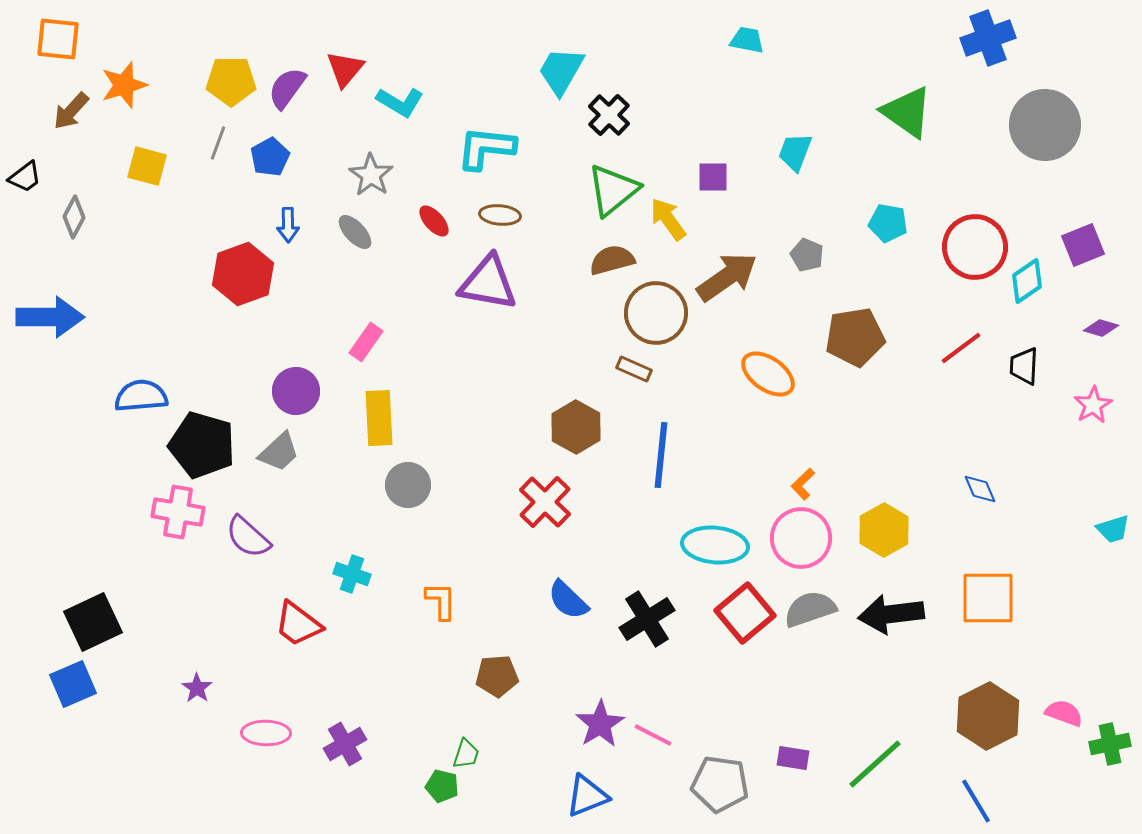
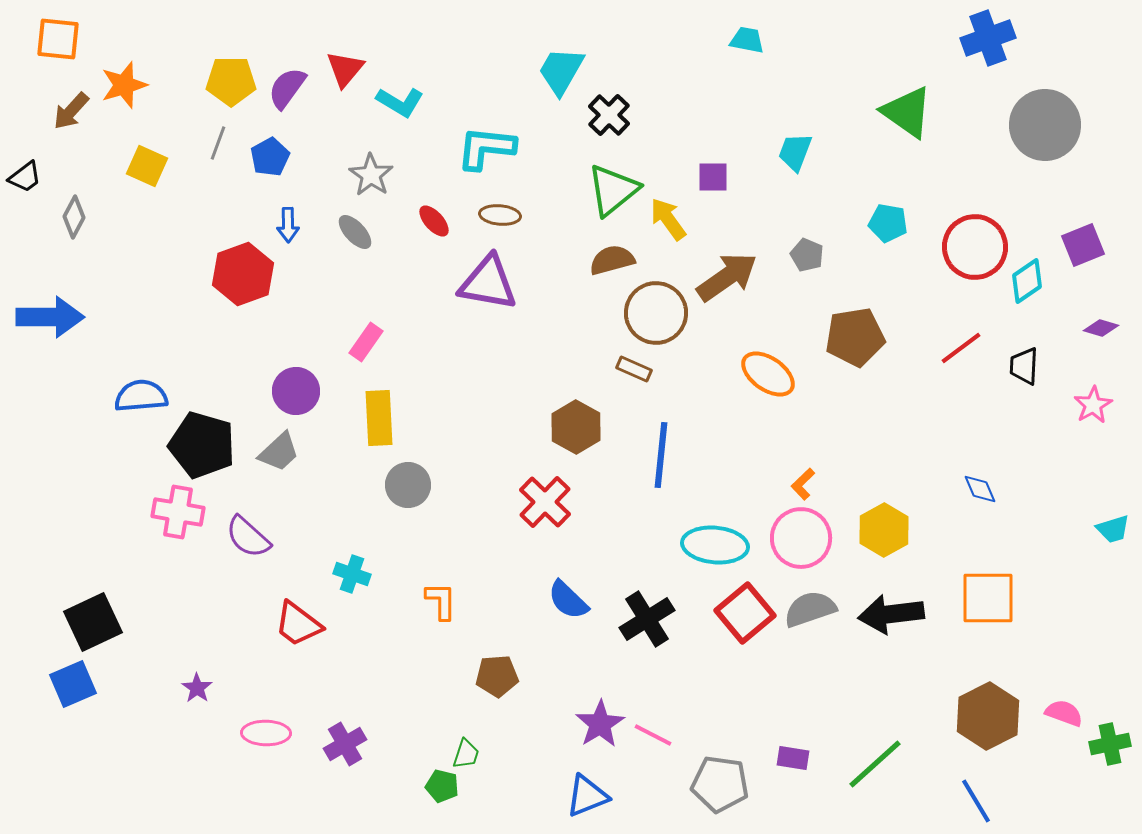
yellow square at (147, 166): rotated 9 degrees clockwise
